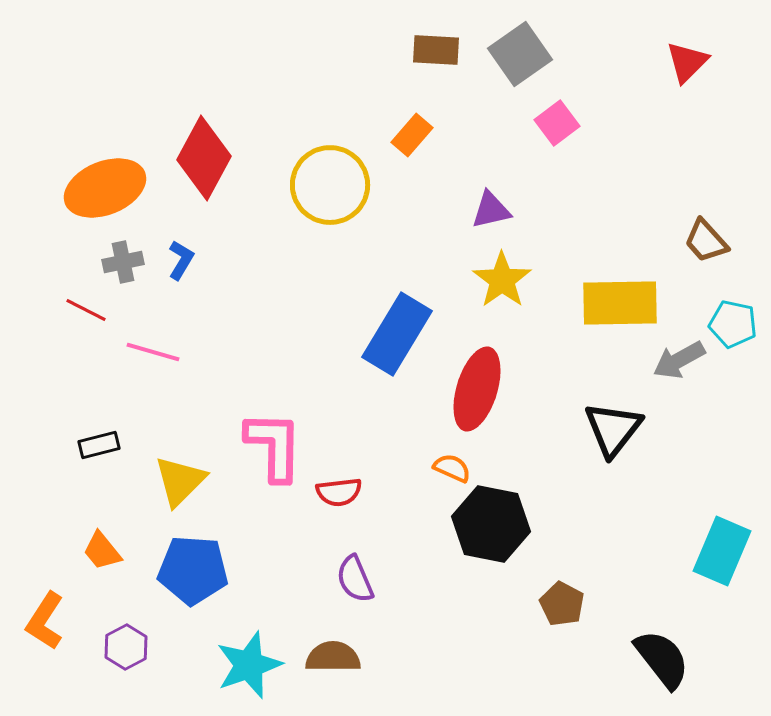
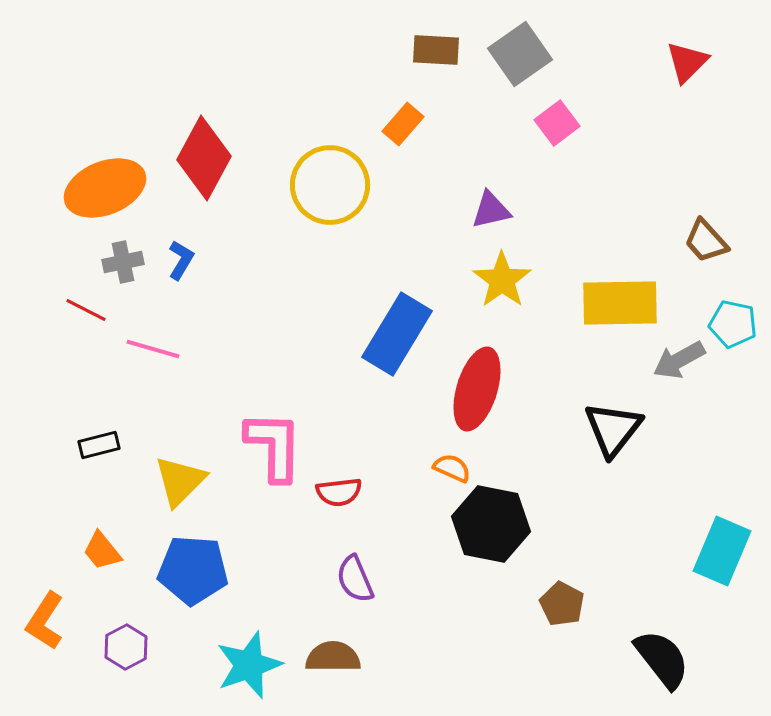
orange rectangle: moved 9 px left, 11 px up
pink line: moved 3 px up
